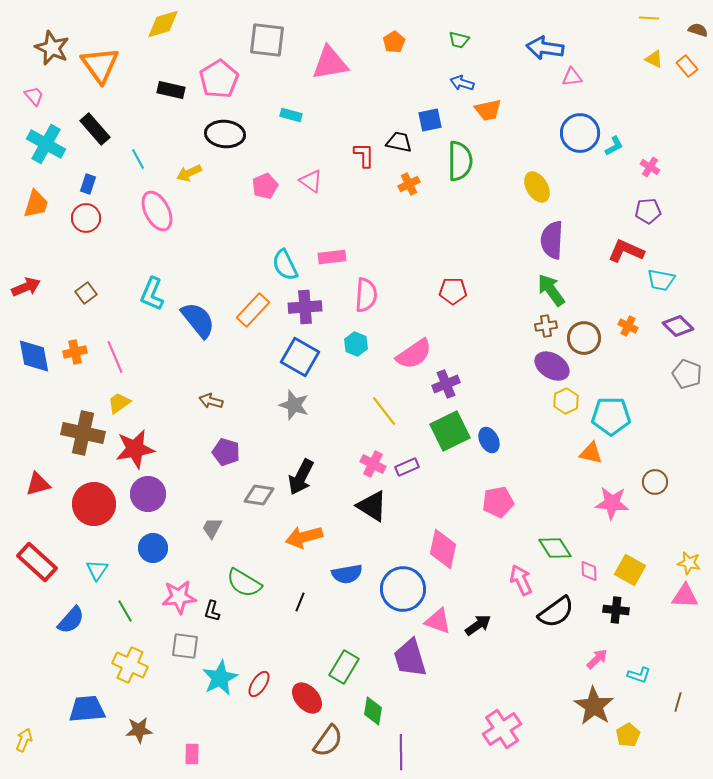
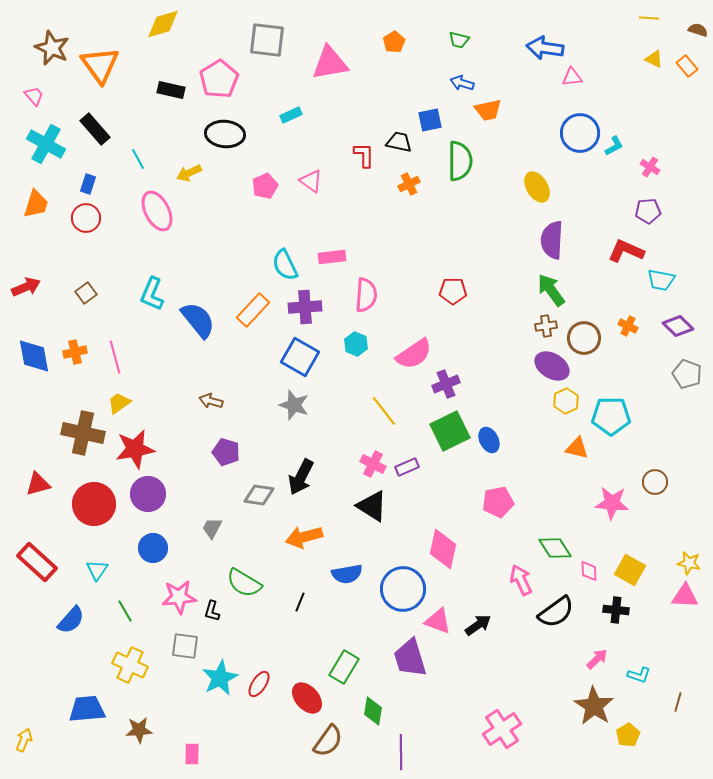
cyan rectangle at (291, 115): rotated 40 degrees counterclockwise
pink line at (115, 357): rotated 8 degrees clockwise
orange triangle at (591, 453): moved 14 px left, 5 px up
